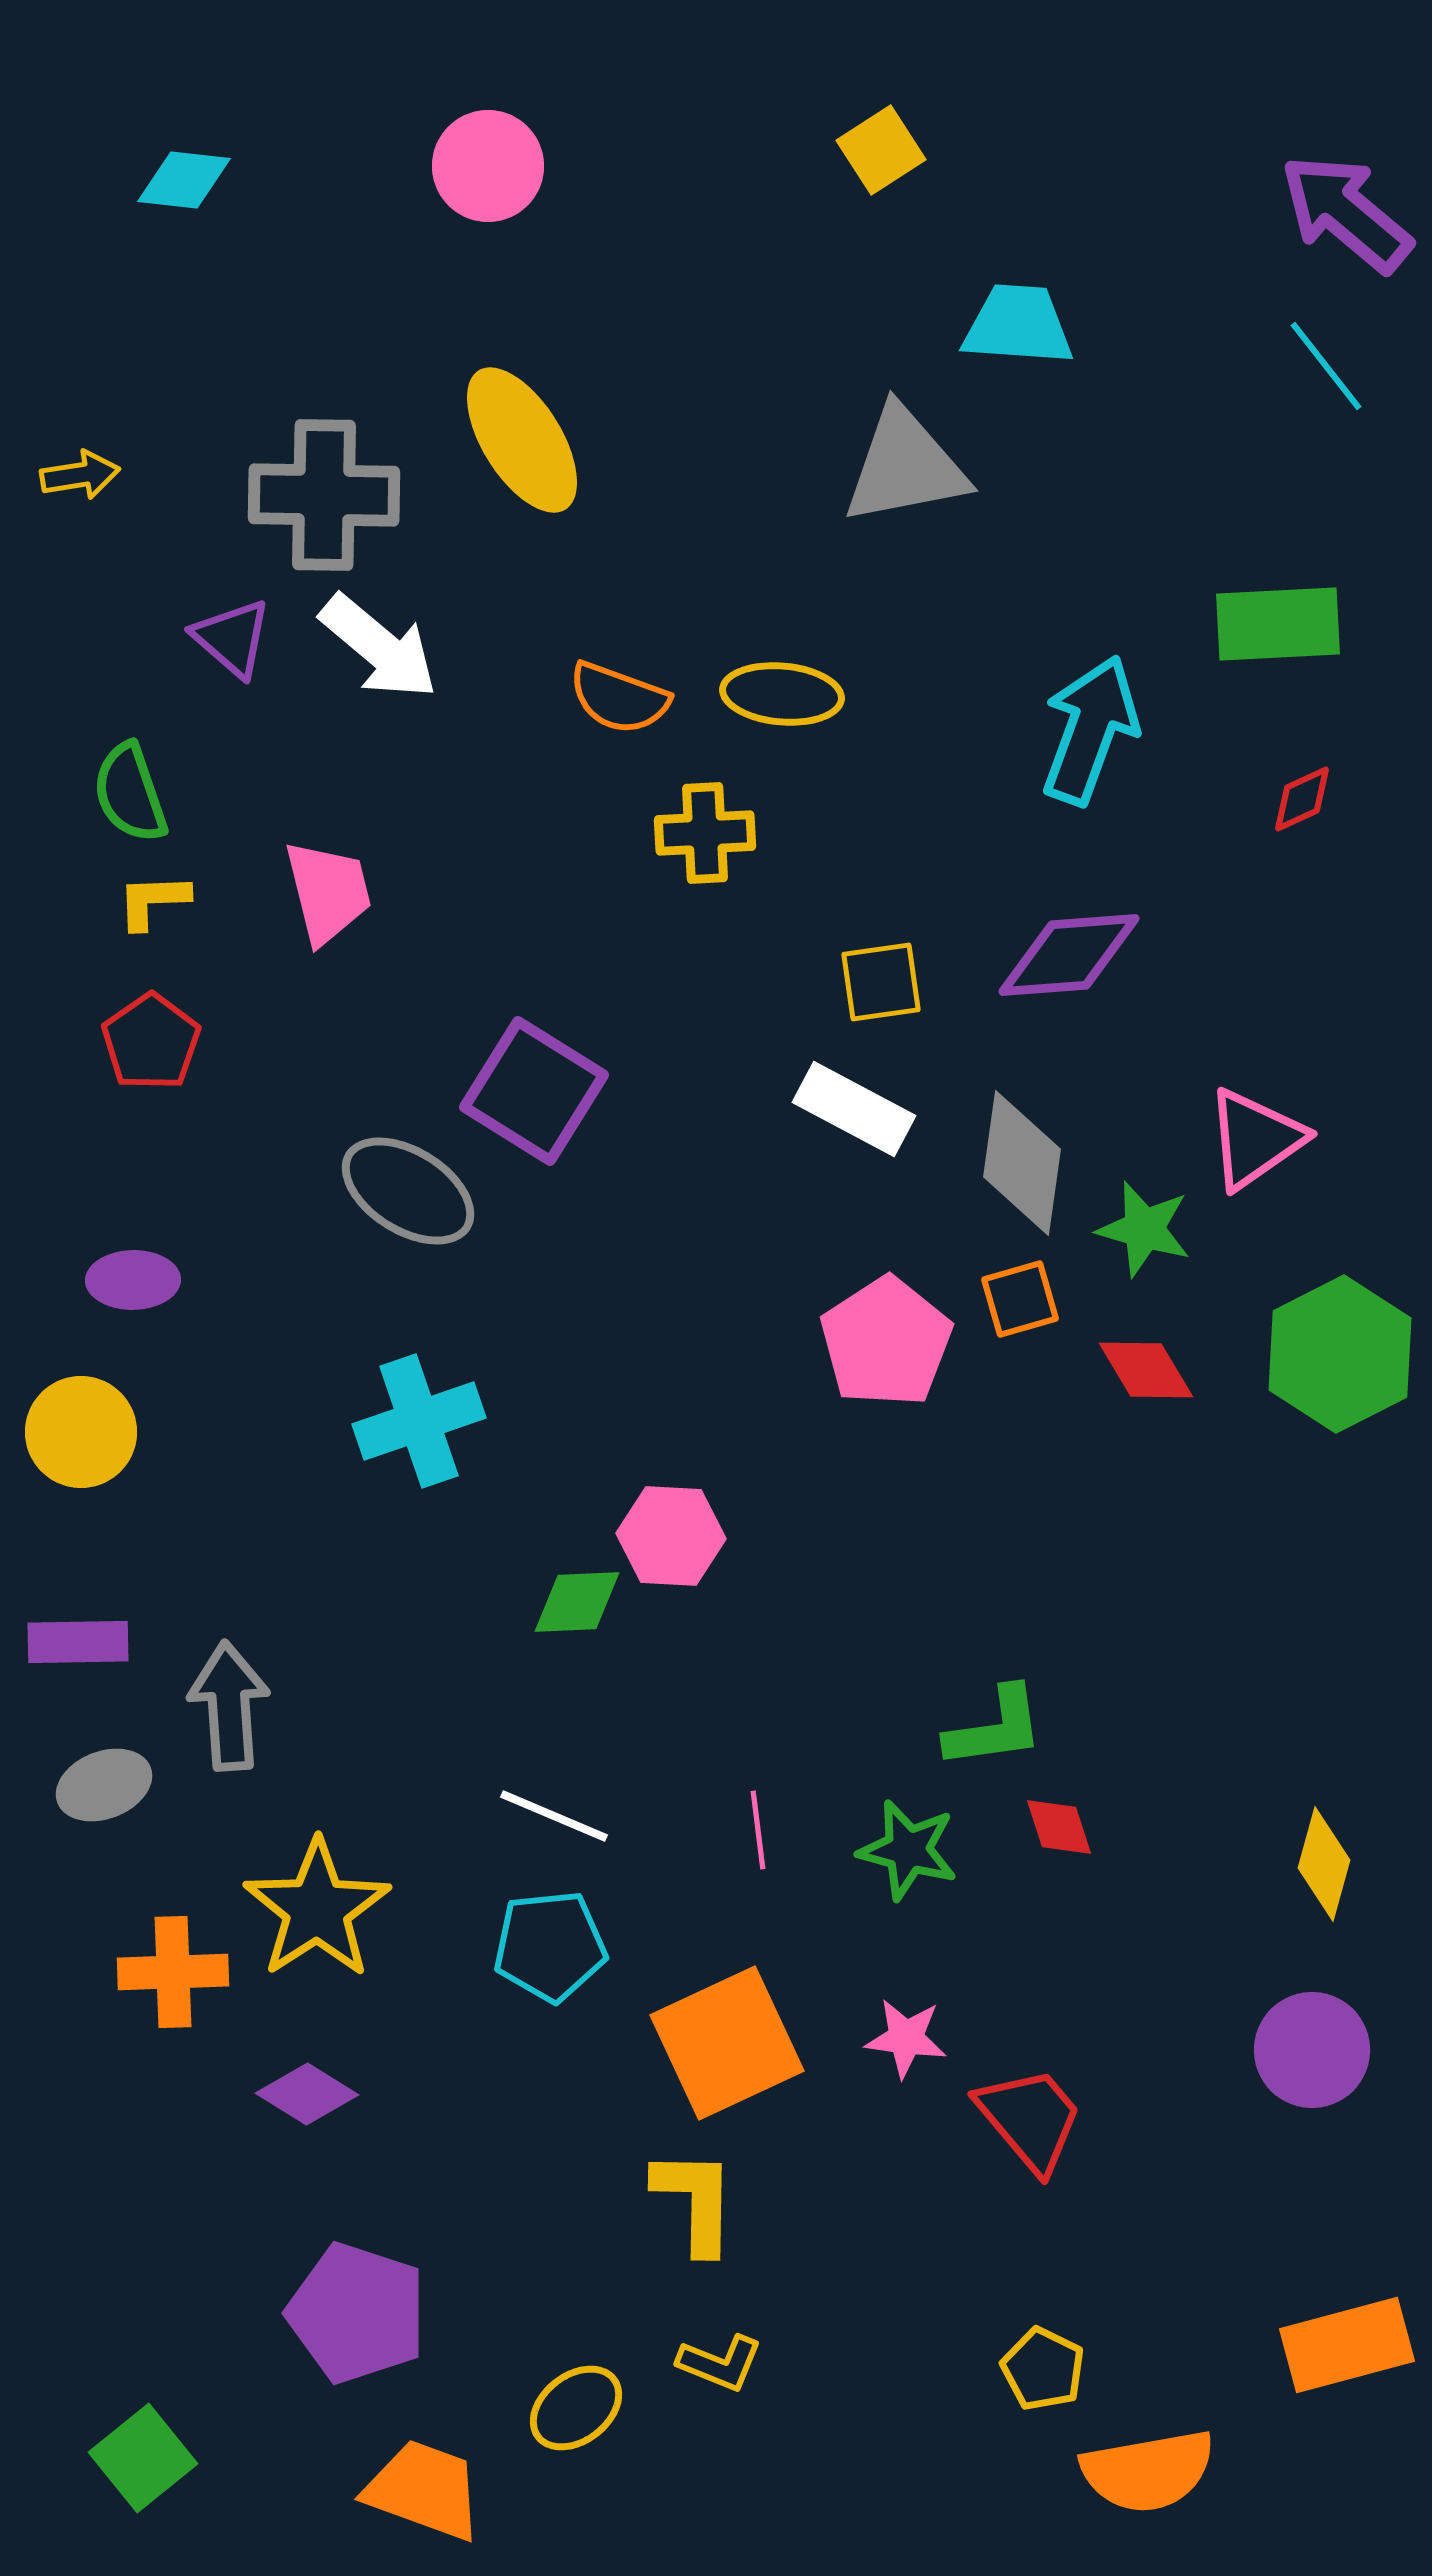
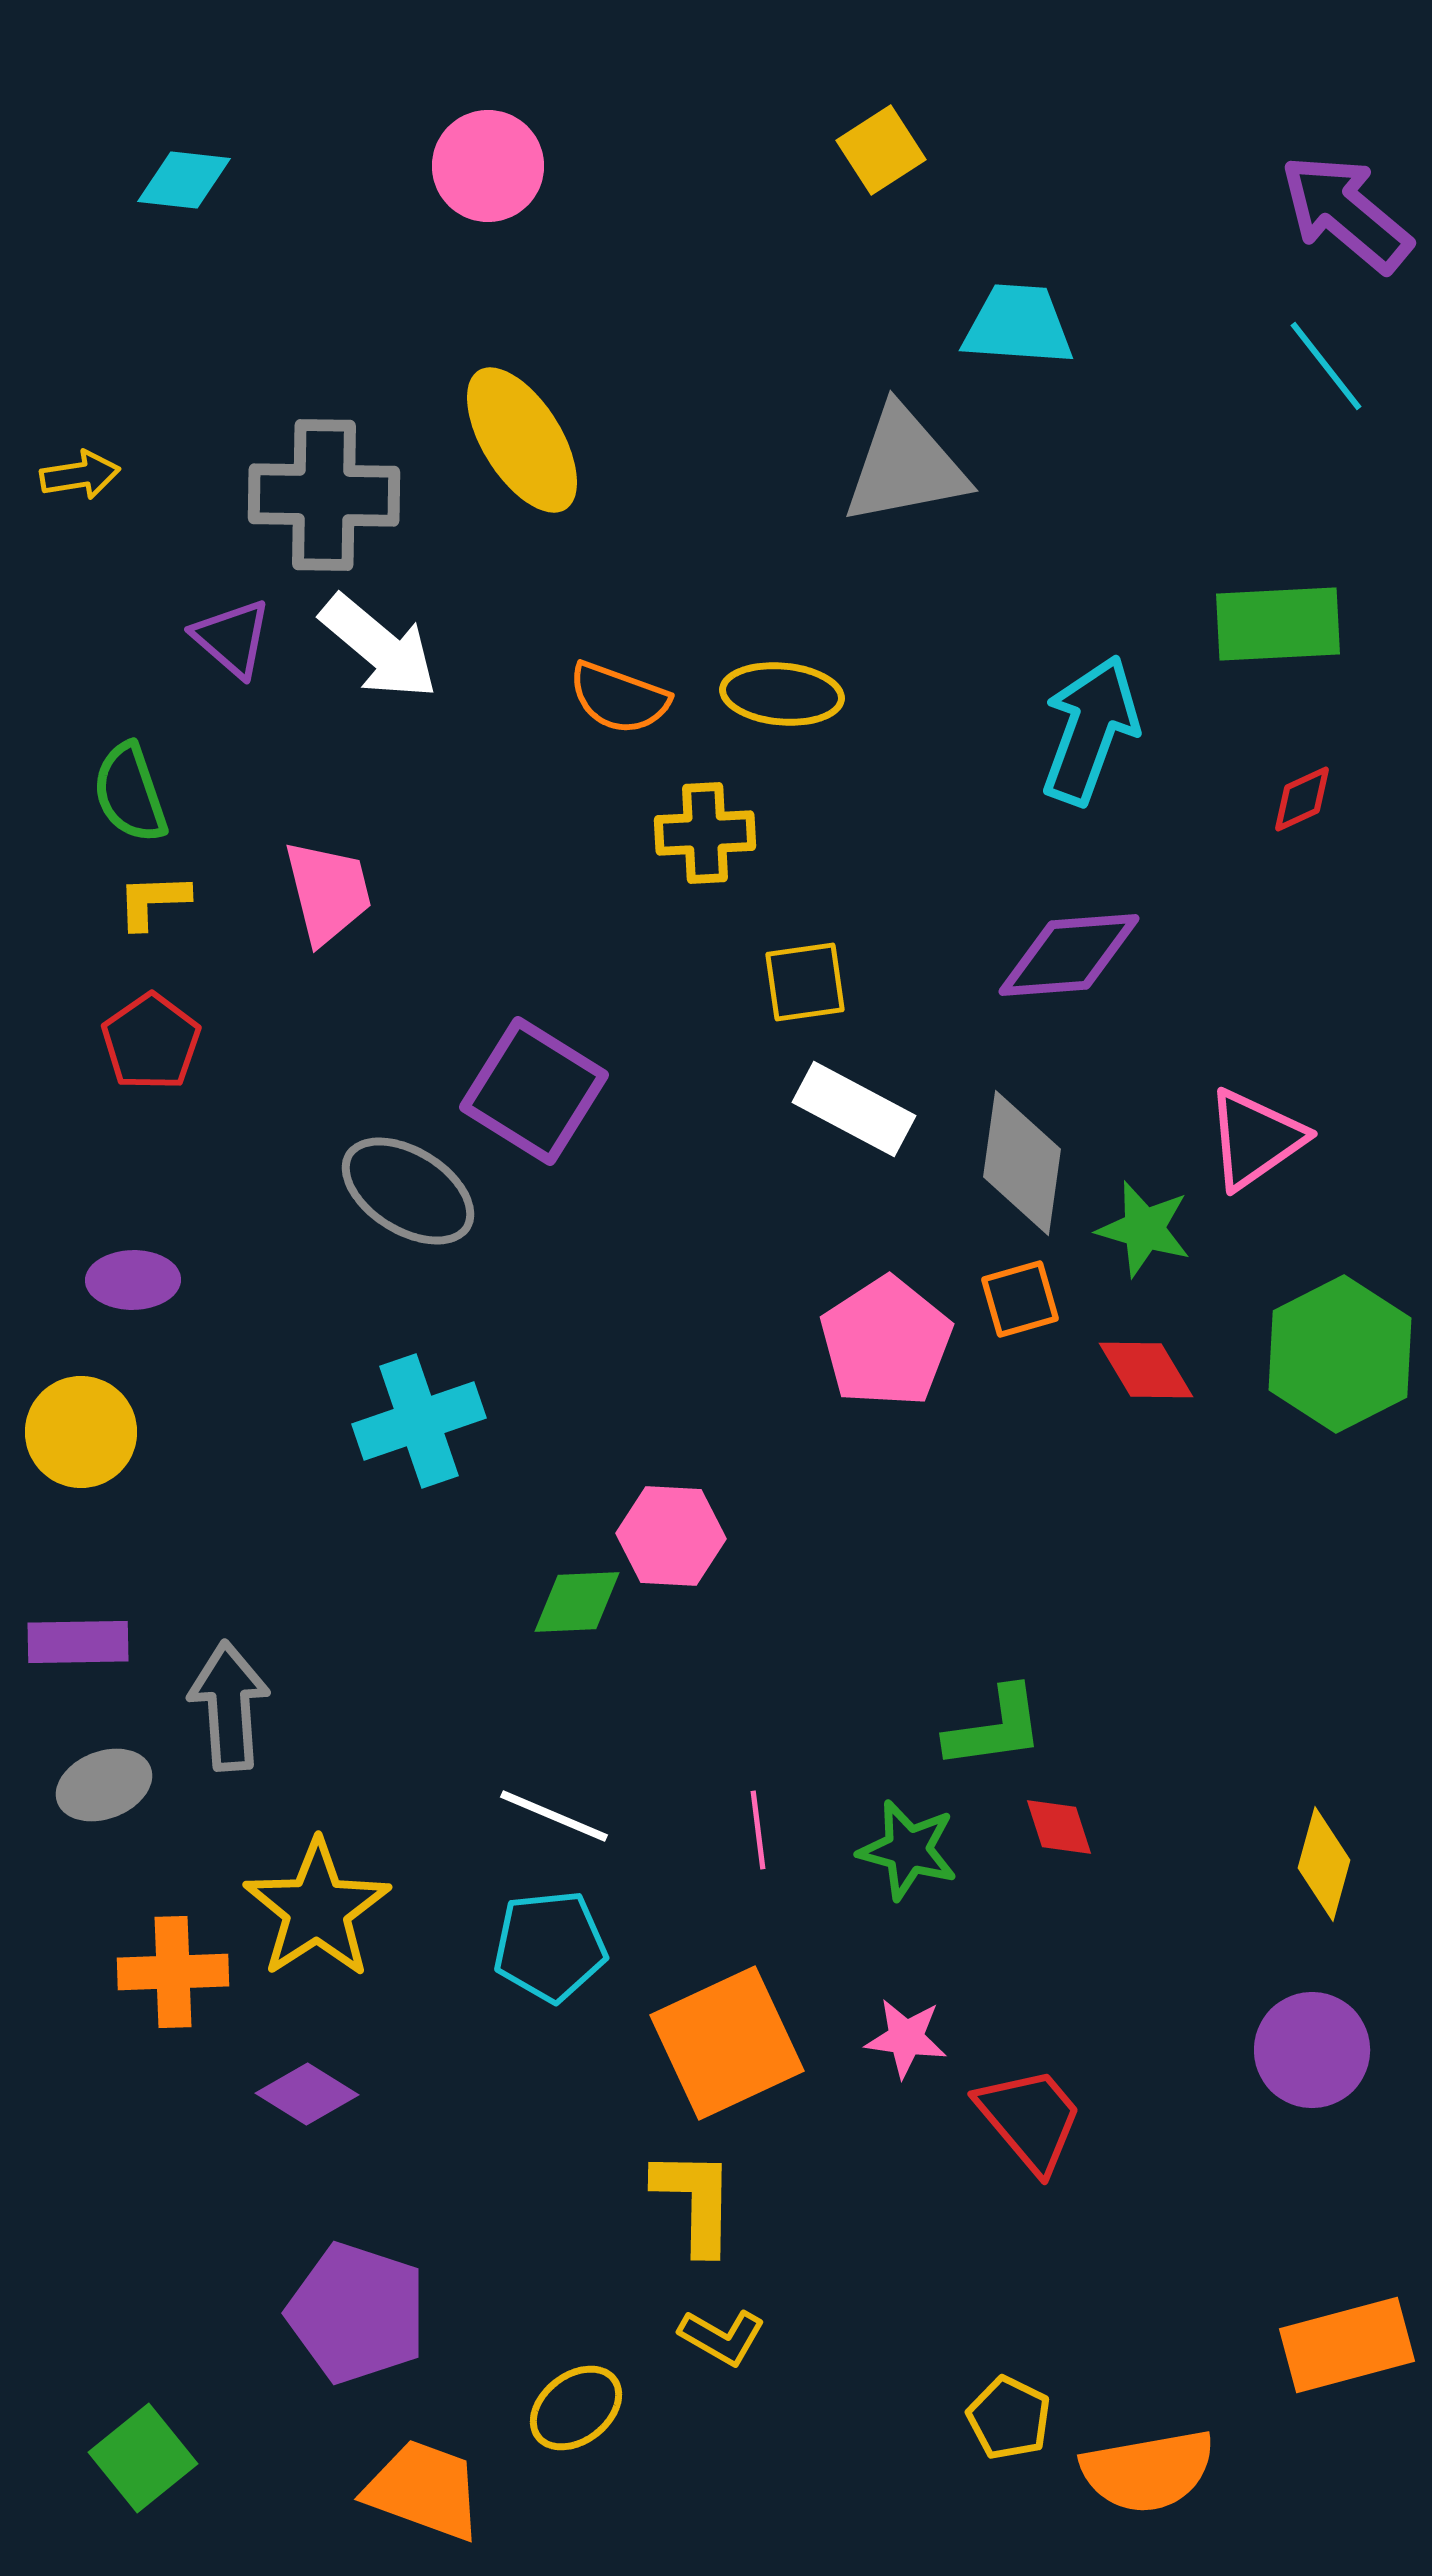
yellow square at (881, 982): moved 76 px left
yellow L-shape at (720, 2363): moved 2 px right, 26 px up; rotated 8 degrees clockwise
yellow pentagon at (1043, 2369): moved 34 px left, 49 px down
